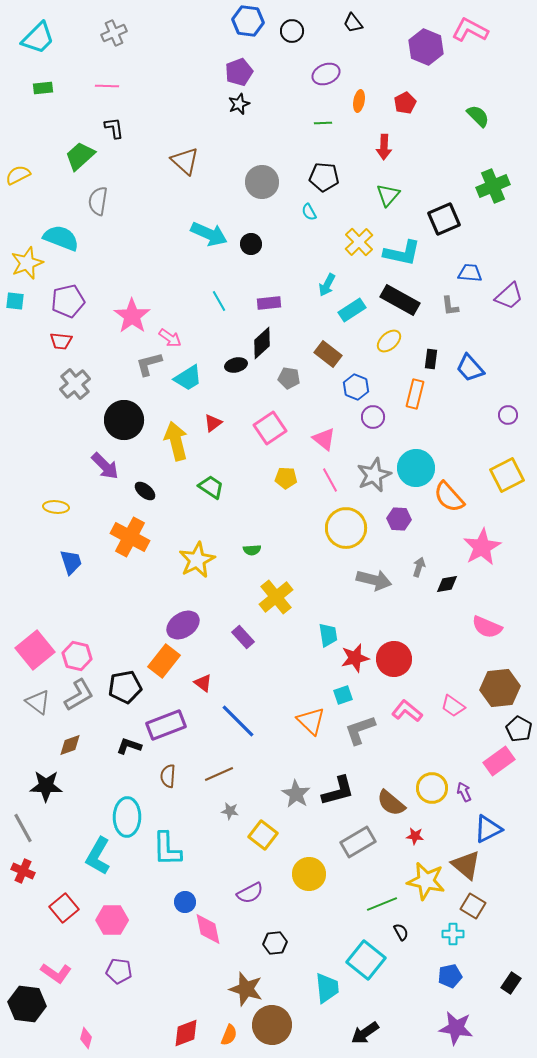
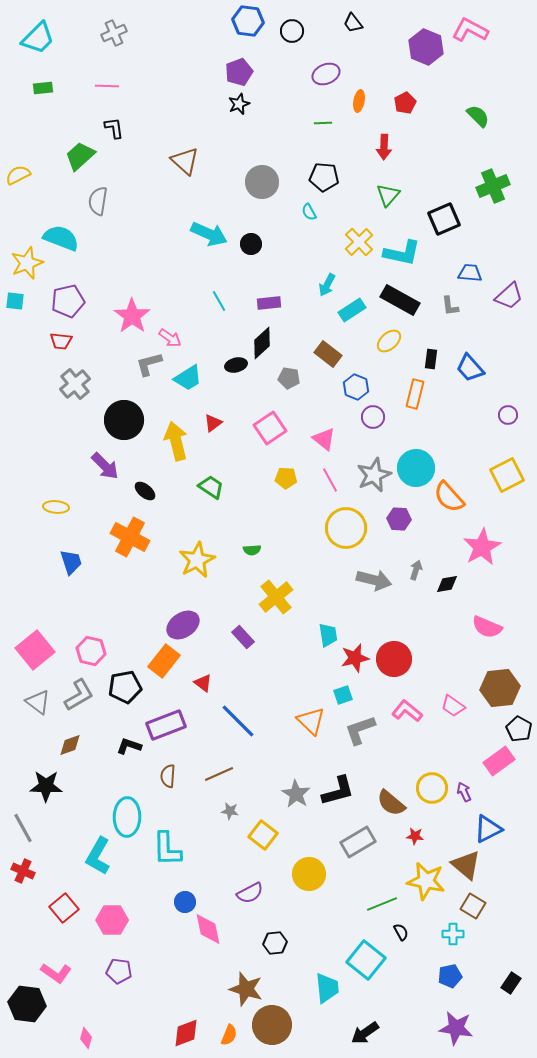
gray arrow at (419, 567): moved 3 px left, 3 px down
pink hexagon at (77, 656): moved 14 px right, 5 px up
